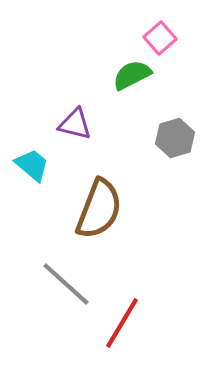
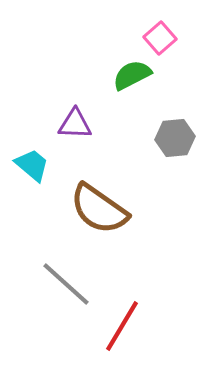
purple triangle: rotated 12 degrees counterclockwise
gray hexagon: rotated 12 degrees clockwise
brown semicircle: rotated 104 degrees clockwise
red line: moved 3 px down
